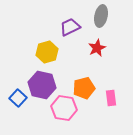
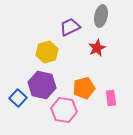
pink hexagon: moved 2 px down
